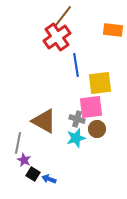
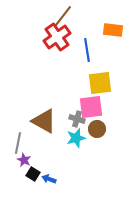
blue line: moved 11 px right, 15 px up
